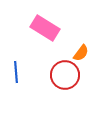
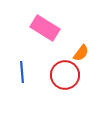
blue line: moved 6 px right
